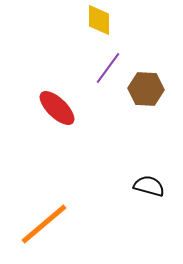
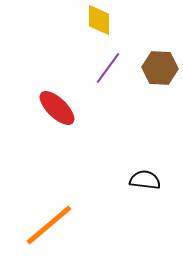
brown hexagon: moved 14 px right, 21 px up
black semicircle: moved 4 px left, 6 px up; rotated 8 degrees counterclockwise
orange line: moved 5 px right, 1 px down
